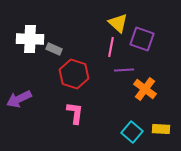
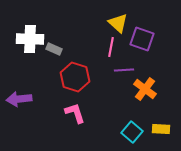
red hexagon: moved 1 px right, 3 px down
purple arrow: rotated 20 degrees clockwise
pink L-shape: rotated 25 degrees counterclockwise
